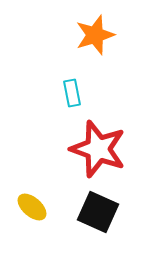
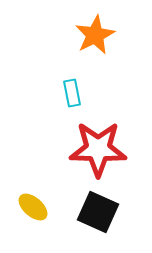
orange star: rotated 9 degrees counterclockwise
red star: rotated 18 degrees counterclockwise
yellow ellipse: moved 1 px right
